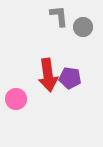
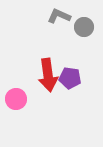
gray L-shape: rotated 60 degrees counterclockwise
gray circle: moved 1 px right
